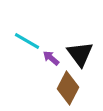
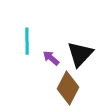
cyan line: rotated 60 degrees clockwise
black triangle: rotated 20 degrees clockwise
